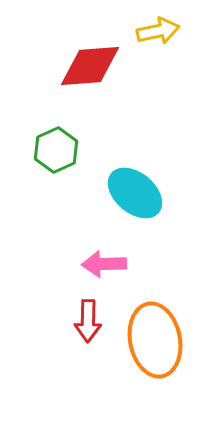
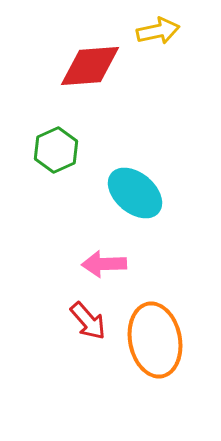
red arrow: rotated 42 degrees counterclockwise
